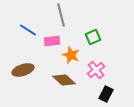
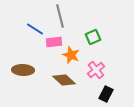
gray line: moved 1 px left, 1 px down
blue line: moved 7 px right, 1 px up
pink rectangle: moved 2 px right, 1 px down
brown ellipse: rotated 20 degrees clockwise
